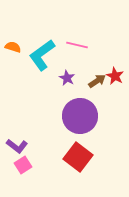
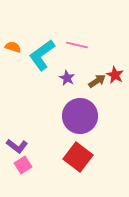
red star: moved 1 px up
